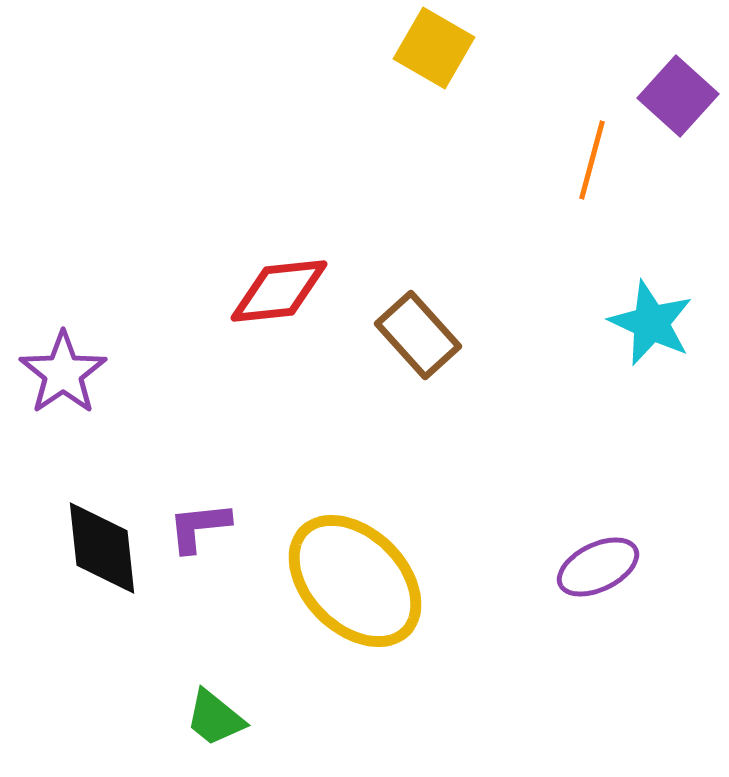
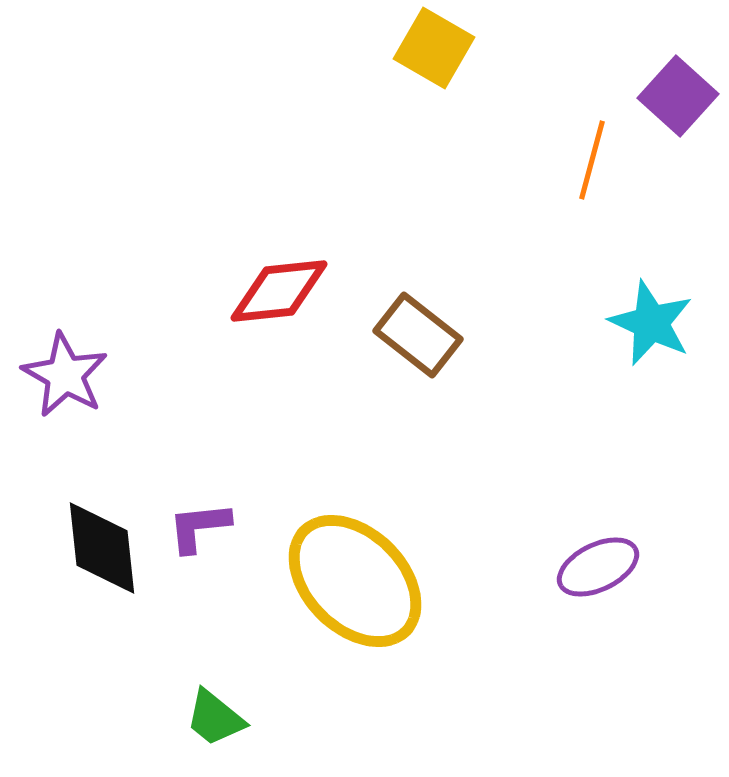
brown rectangle: rotated 10 degrees counterclockwise
purple star: moved 2 px right, 2 px down; rotated 8 degrees counterclockwise
